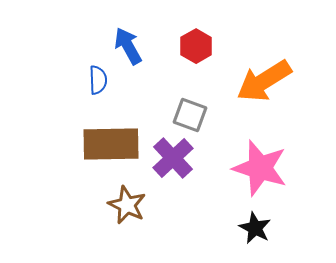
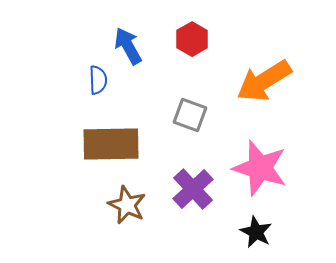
red hexagon: moved 4 px left, 7 px up
purple cross: moved 20 px right, 31 px down
black star: moved 1 px right, 4 px down
